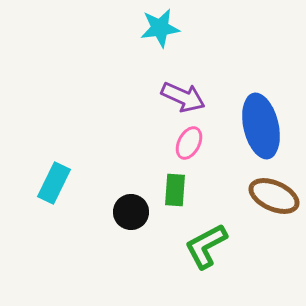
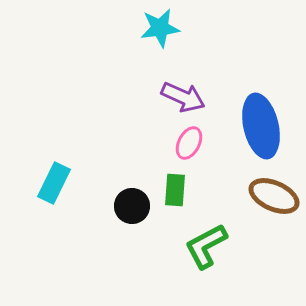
black circle: moved 1 px right, 6 px up
